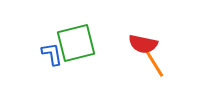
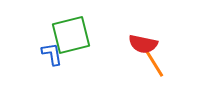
green square: moved 5 px left, 8 px up
